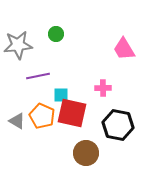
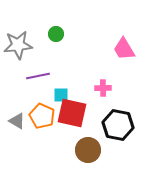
brown circle: moved 2 px right, 3 px up
